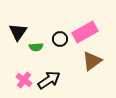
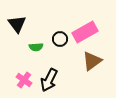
black triangle: moved 1 px left, 8 px up; rotated 12 degrees counterclockwise
black arrow: rotated 150 degrees clockwise
